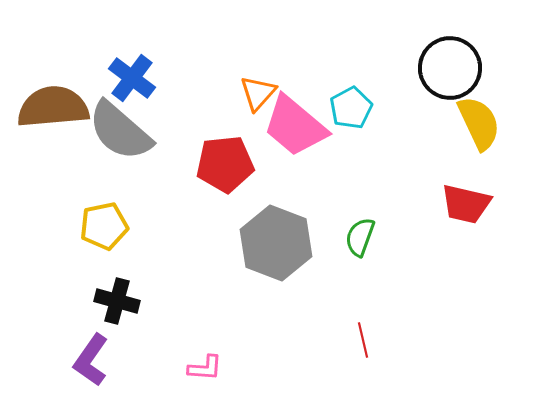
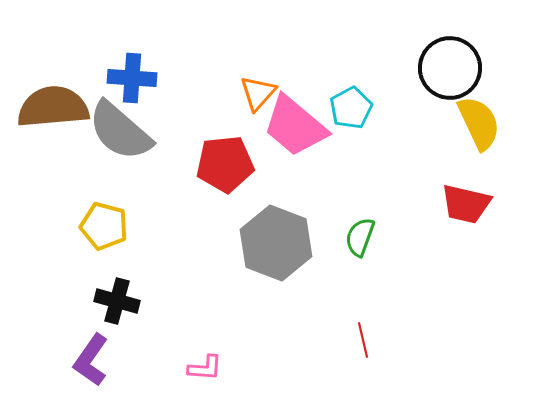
blue cross: rotated 33 degrees counterclockwise
yellow pentagon: rotated 27 degrees clockwise
